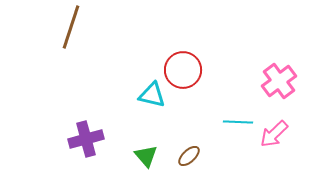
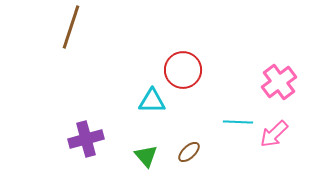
pink cross: moved 1 px down
cyan triangle: moved 6 px down; rotated 12 degrees counterclockwise
brown ellipse: moved 4 px up
